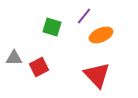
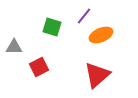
gray triangle: moved 11 px up
red triangle: rotated 32 degrees clockwise
